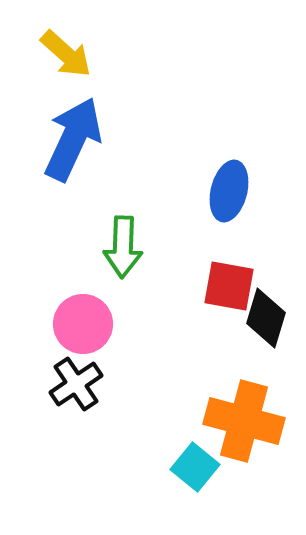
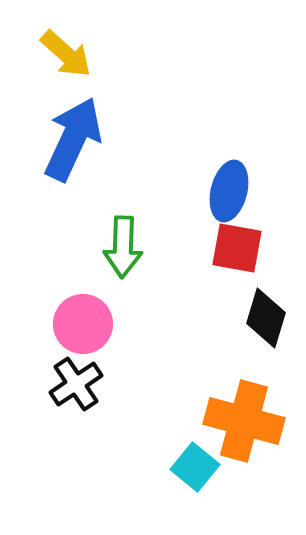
red square: moved 8 px right, 38 px up
